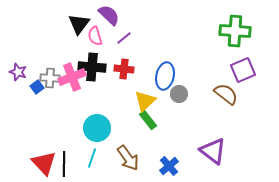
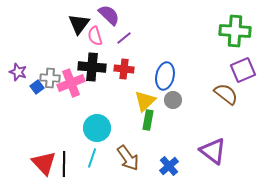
pink cross: moved 1 px left, 6 px down
gray circle: moved 6 px left, 6 px down
green rectangle: rotated 48 degrees clockwise
